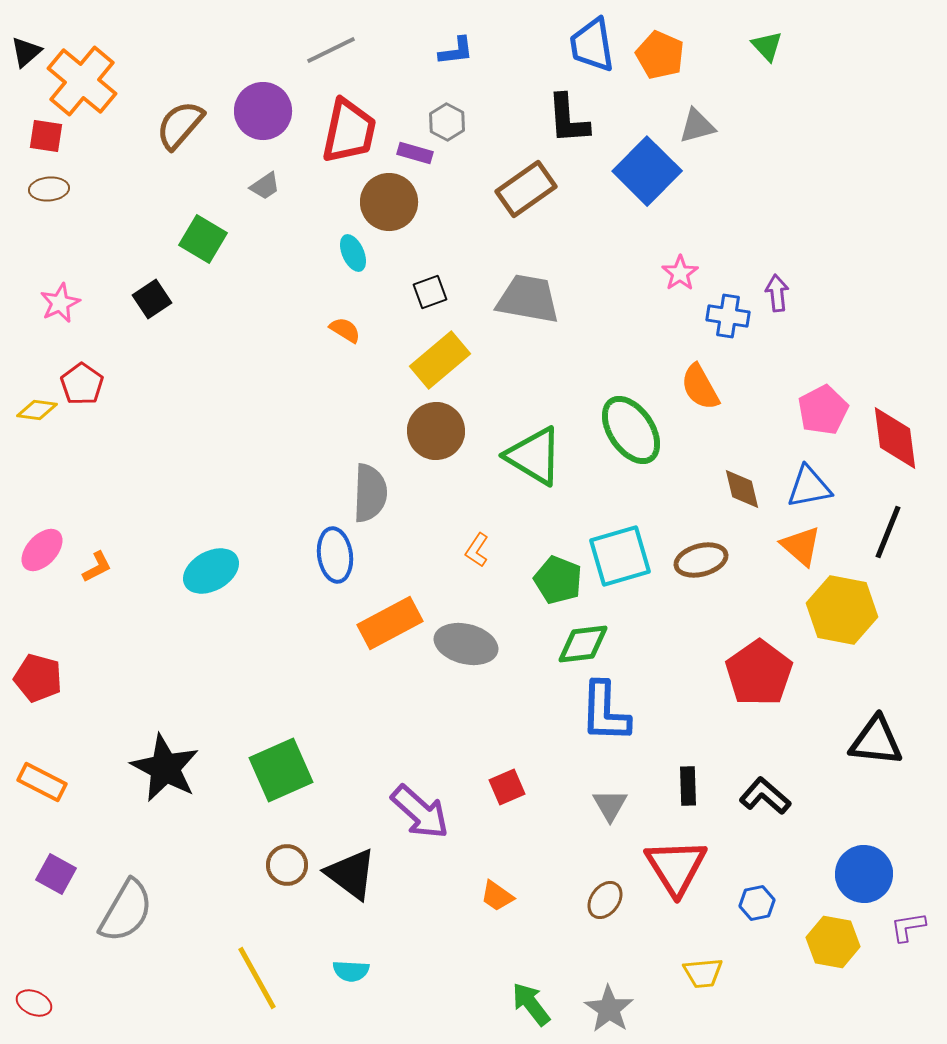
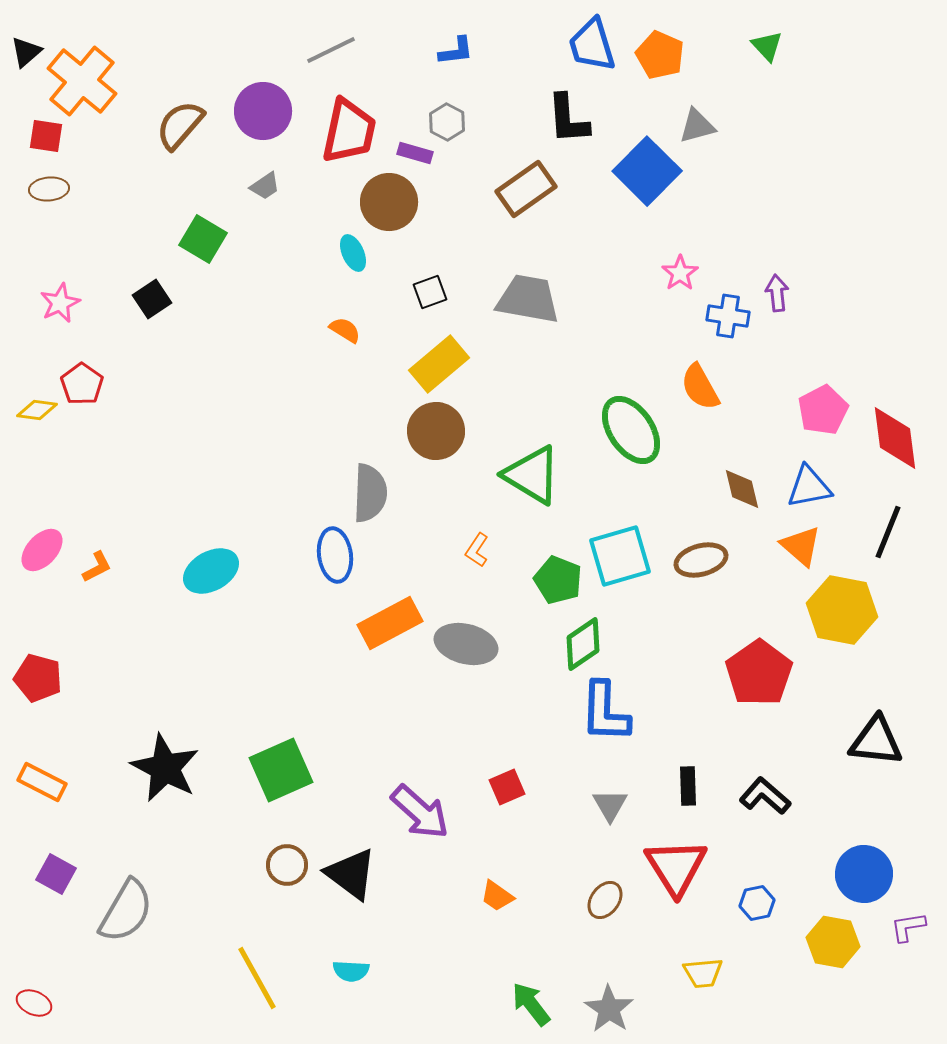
blue trapezoid at (592, 45): rotated 8 degrees counterclockwise
yellow rectangle at (440, 360): moved 1 px left, 4 px down
green triangle at (534, 456): moved 2 px left, 19 px down
green diamond at (583, 644): rotated 28 degrees counterclockwise
